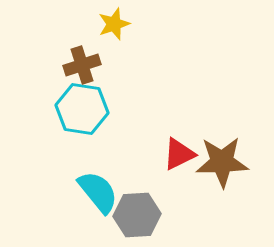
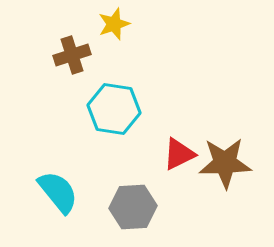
brown cross: moved 10 px left, 10 px up
cyan hexagon: moved 32 px right
brown star: moved 3 px right, 1 px down
cyan semicircle: moved 40 px left
gray hexagon: moved 4 px left, 8 px up
